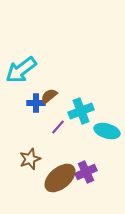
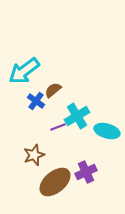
cyan arrow: moved 3 px right, 1 px down
brown semicircle: moved 4 px right, 6 px up
blue cross: moved 2 px up; rotated 36 degrees clockwise
cyan cross: moved 4 px left, 5 px down; rotated 10 degrees counterclockwise
purple line: rotated 28 degrees clockwise
brown star: moved 4 px right, 4 px up
brown ellipse: moved 5 px left, 4 px down
